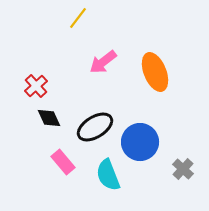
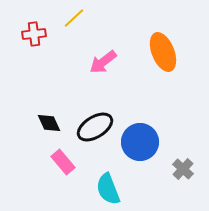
yellow line: moved 4 px left; rotated 10 degrees clockwise
orange ellipse: moved 8 px right, 20 px up
red cross: moved 2 px left, 52 px up; rotated 35 degrees clockwise
black diamond: moved 5 px down
cyan semicircle: moved 14 px down
